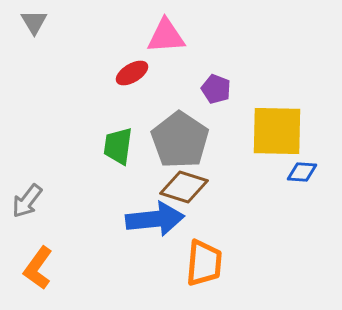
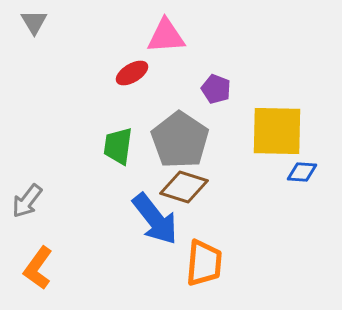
blue arrow: rotated 58 degrees clockwise
